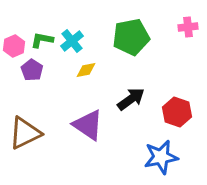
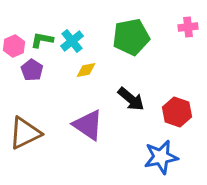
black arrow: rotated 76 degrees clockwise
